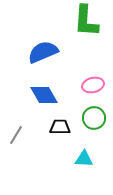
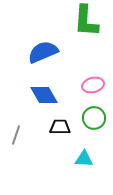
gray line: rotated 12 degrees counterclockwise
